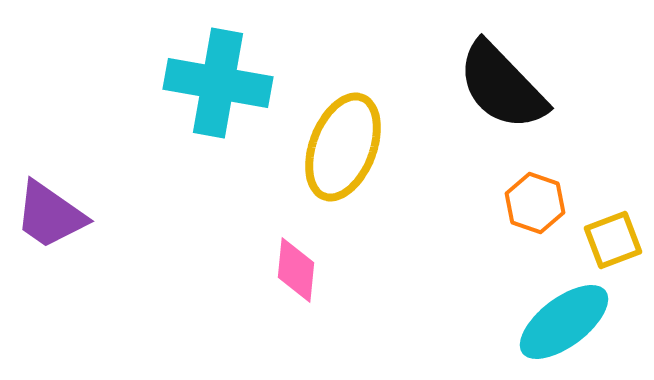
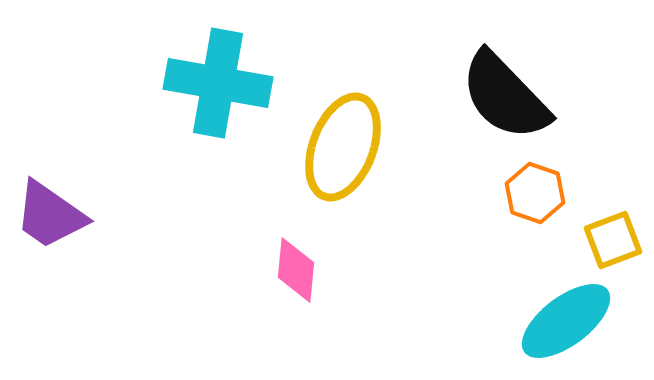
black semicircle: moved 3 px right, 10 px down
orange hexagon: moved 10 px up
cyan ellipse: moved 2 px right, 1 px up
